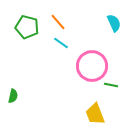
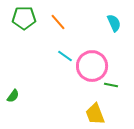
green pentagon: moved 3 px left, 9 px up; rotated 15 degrees counterclockwise
cyan line: moved 4 px right, 13 px down
green semicircle: rotated 24 degrees clockwise
